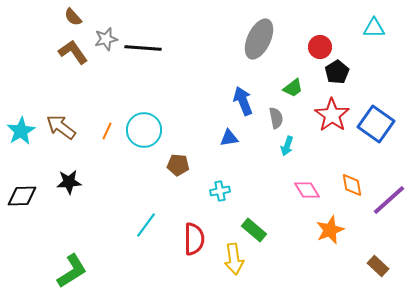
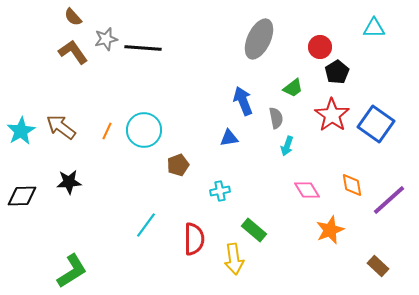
brown pentagon: rotated 25 degrees counterclockwise
